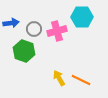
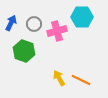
blue arrow: rotated 56 degrees counterclockwise
gray circle: moved 5 px up
